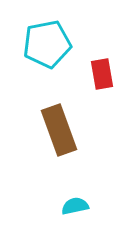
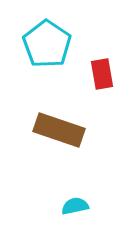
cyan pentagon: rotated 27 degrees counterclockwise
brown rectangle: rotated 51 degrees counterclockwise
